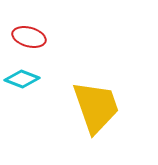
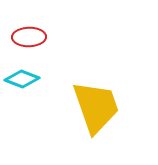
red ellipse: rotated 16 degrees counterclockwise
